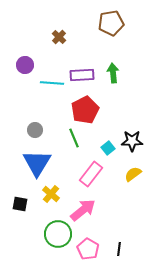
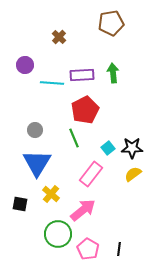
black star: moved 7 px down
